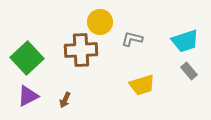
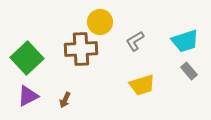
gray L-shape: moved 3 px right, 2 px down; rotated 45 degrees counterclockwise
brown cross: moved 1 px up
